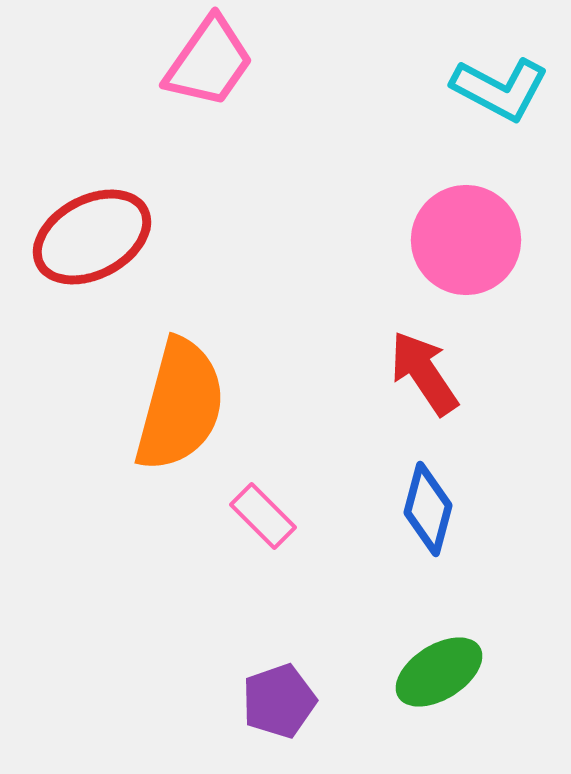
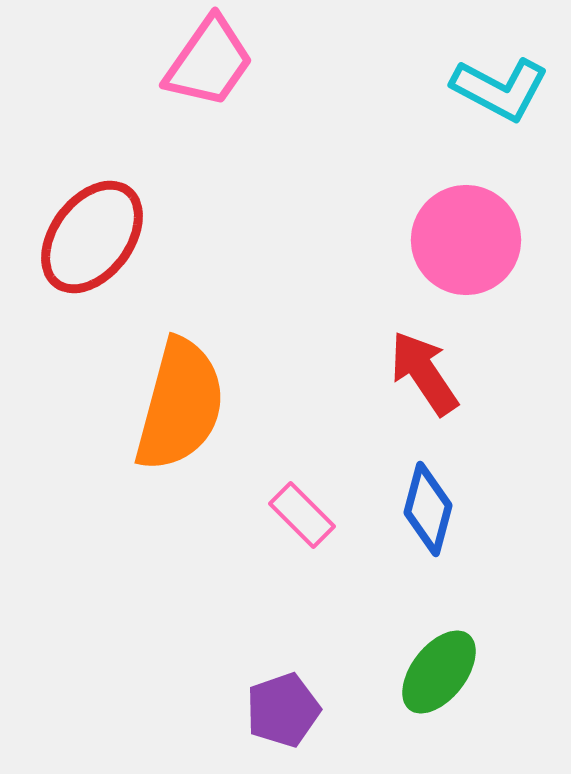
red ellipse: rotated 25 degrees counterclockwise
pink rectangle: moved 39 px right, 1 px up
green ellipse: rotated 20 degrees counterclockwise
purple pentagon: moved 4 px right, 9 px down
